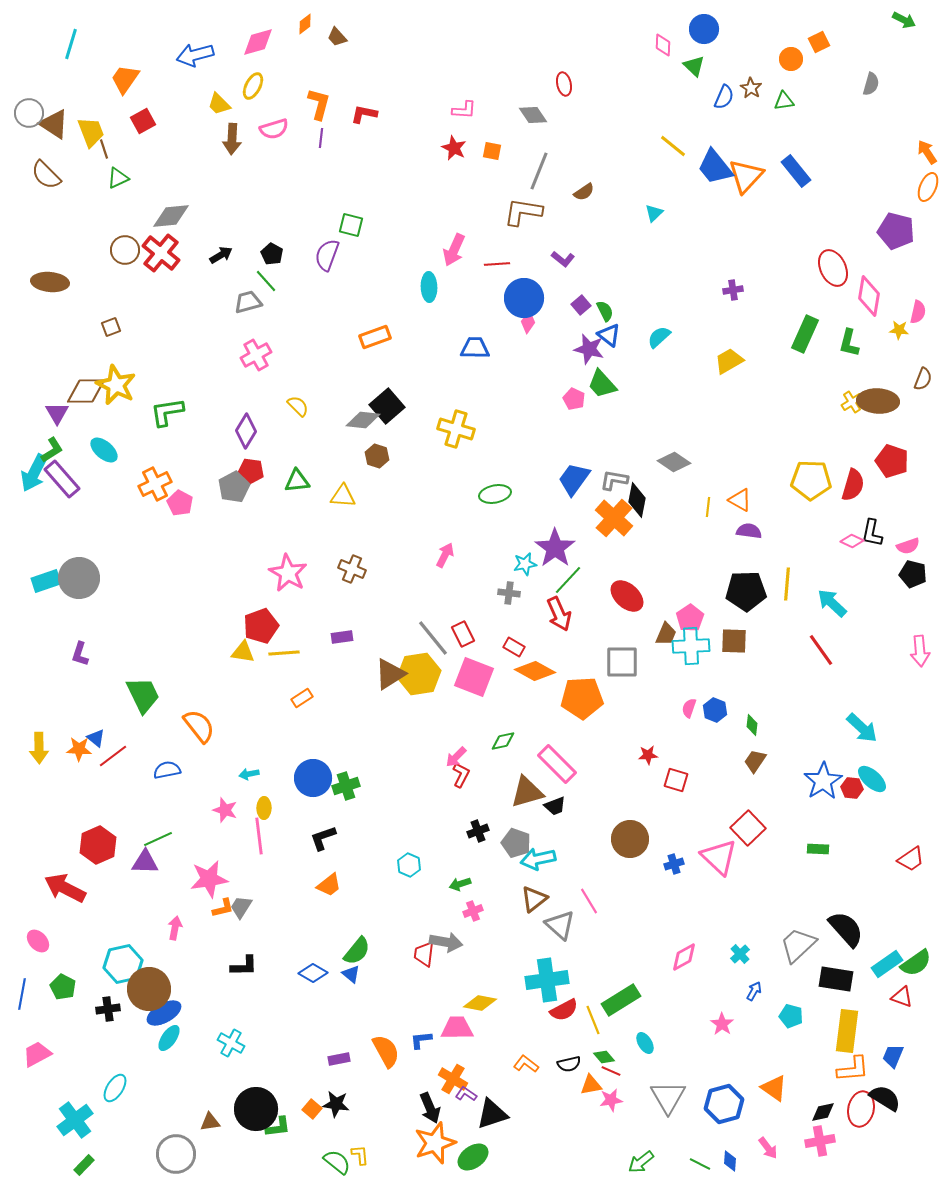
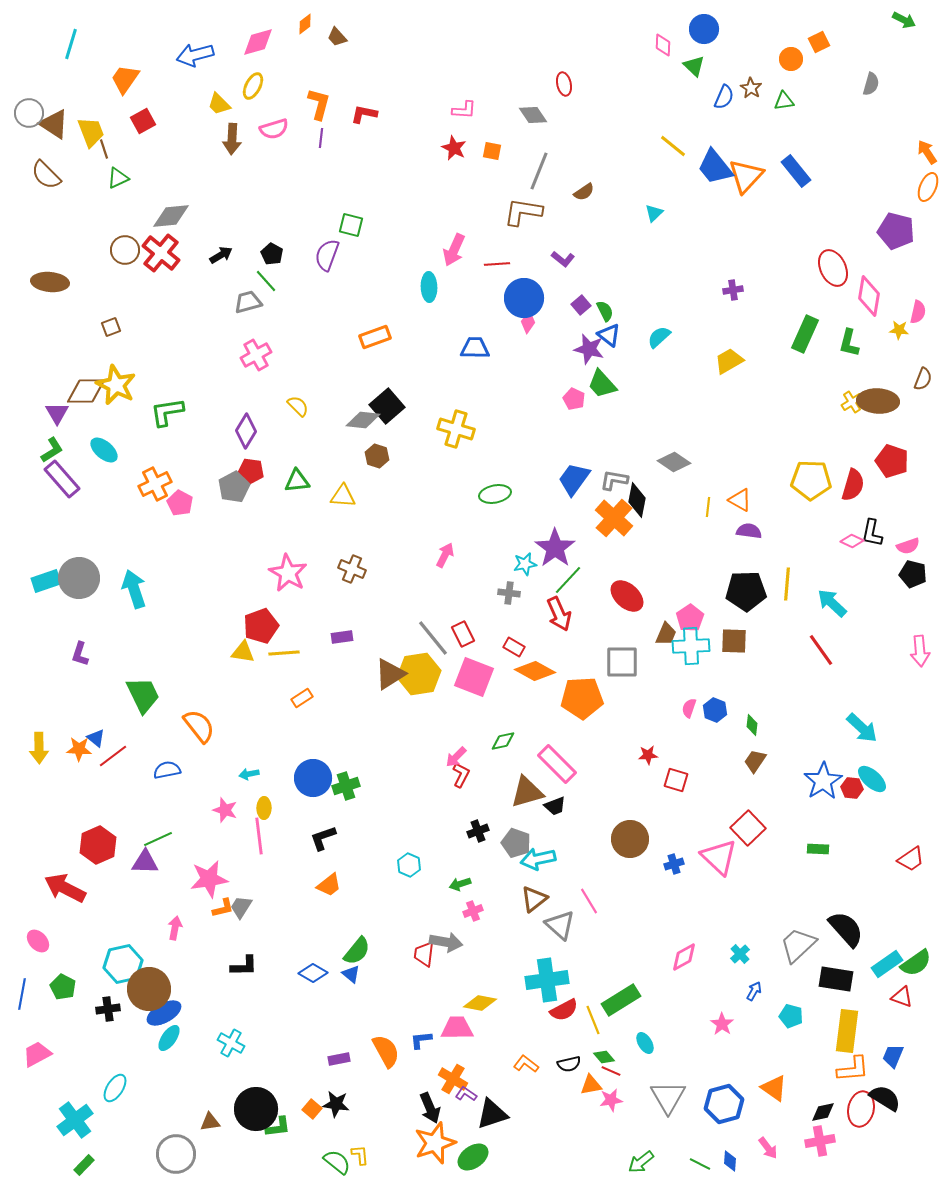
cyan arrow at (34, 473): moved 100 px right, 116 px down; rotated 135 degrees clockwise
